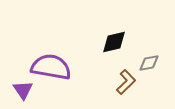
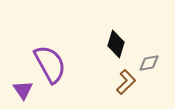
black diamond: moved 2 px right, 2 px down; rotated 60 degrees counterclockwise
purple semicircle: moved 1 px left, 3 px up; rotated 51 degrees clockwise
